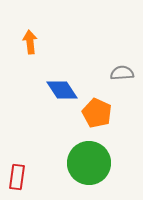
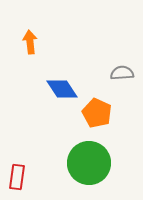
blue diamond: moved 1 px up
